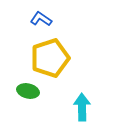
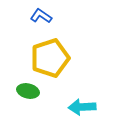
blue L-shape: moved 3 px up
cyan arrow: rotated 92 degrees counterclockwise
